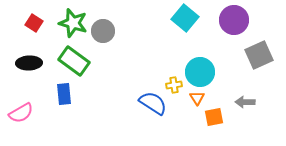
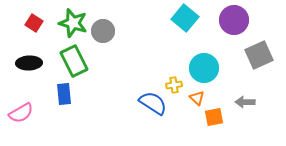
green rectangle: rotated 28 degrees clockwise
cyan circle: moved 4 px right, 4 px up
orange triangle: rotated 14 degrees counterclockwise
